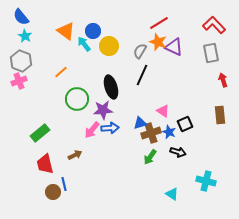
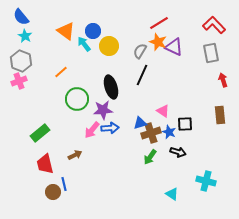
black square: rotated 21 degrees clockwise
